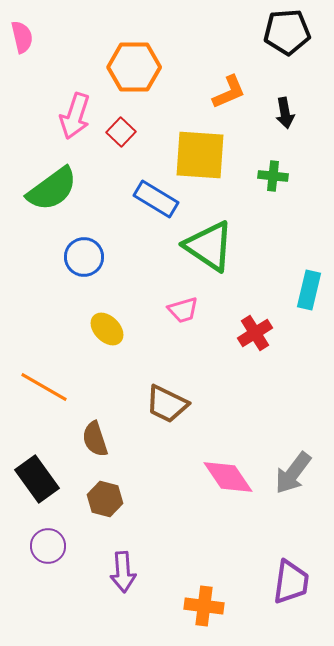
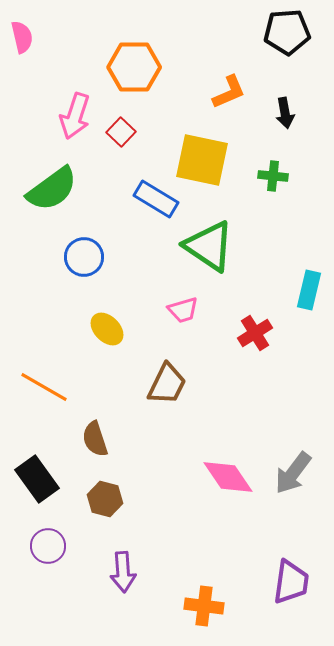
yellow square: moved 2 px right, 5 px down; rotated 8 degrees clockwise
brown trapezoid: moved 20 px up; rotated 90 degrees counterclockwise
